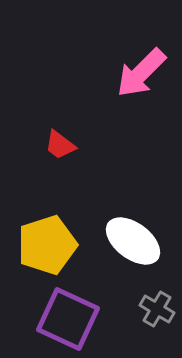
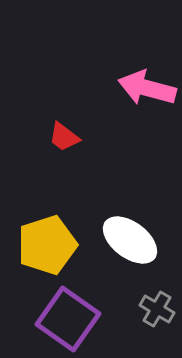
pink arrow: moved 6 px right, 15 px down; rotated 60 degrees clockwise
red trapezoid: moved 4 px right, 8 px up
white ellipse: moved 3 px left, 1 px up
purple square: rotated 10 degrees clockwise
